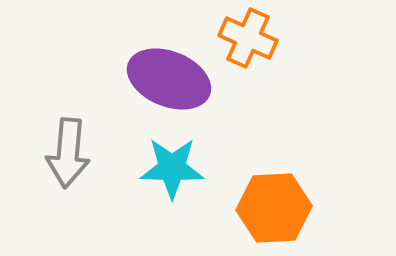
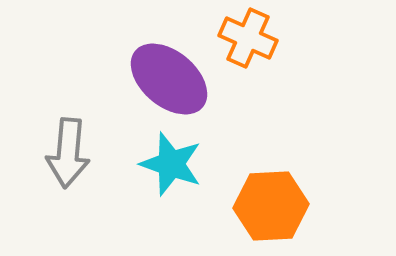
purple ellipse: rotated 18 degrees clockwise
cyan star: moved 1 px left, 4 px up; rotated 18 degrees clockwise
orange hexagon: moved 3 px left, 2 px up
